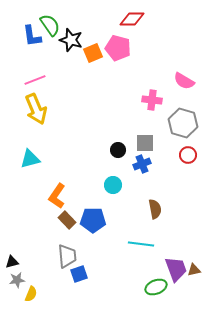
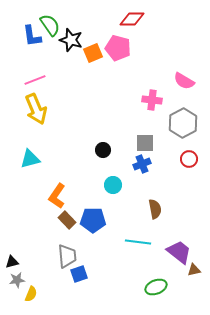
gray hexagon: rotated 16 degrees clockwise
black circle: moved 15 px left
red circle: moved 1 px right, 4 px down
cyan line: moved 3 px left, 2 px up
purple trapezoid: moved 3 px right, 17 px up; rotated 32 degrees counterclockwise
